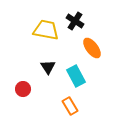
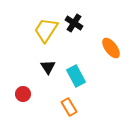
black cross: moved 1 px left, 2 px down
yellow trapezoid: rotated 68 degrees counterclockwise
orange ellipse: moved 19 px right
red circle: moved 5 px down
orange rectangle: moved 1 px left, 1 px down
